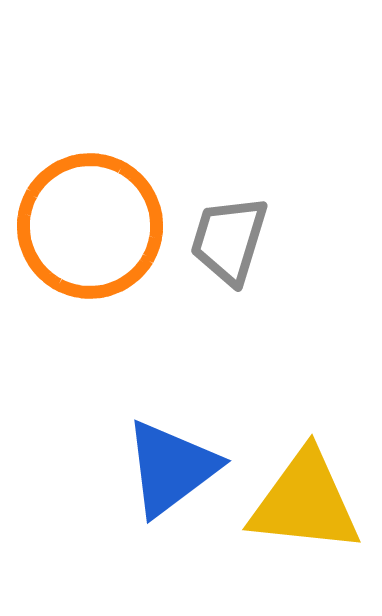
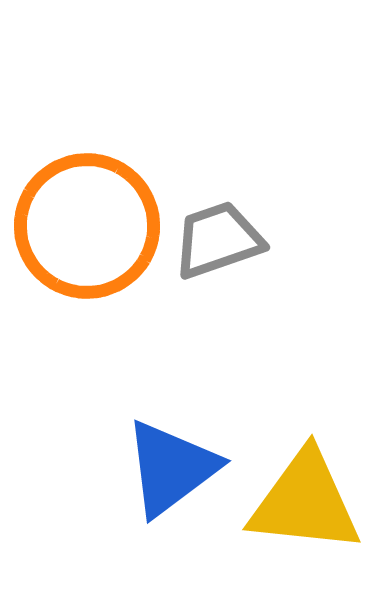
orange circle: moved 3 px left
gray trapezoid: moved 11 px left; rotated 54 degrees clockwise
